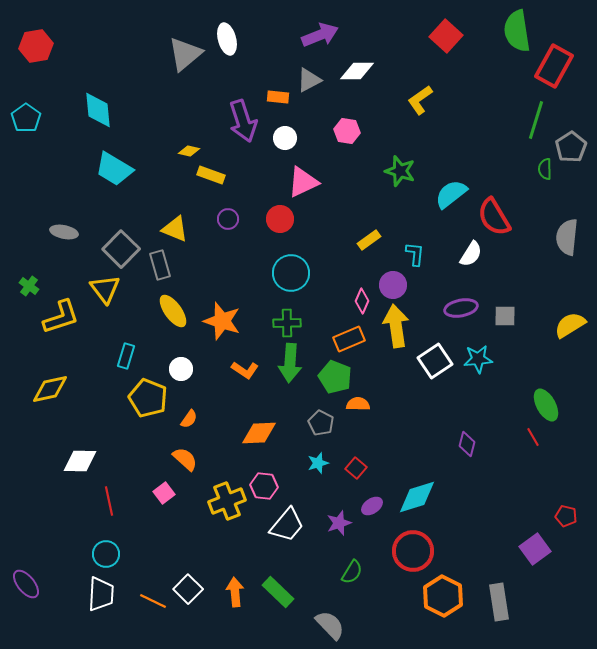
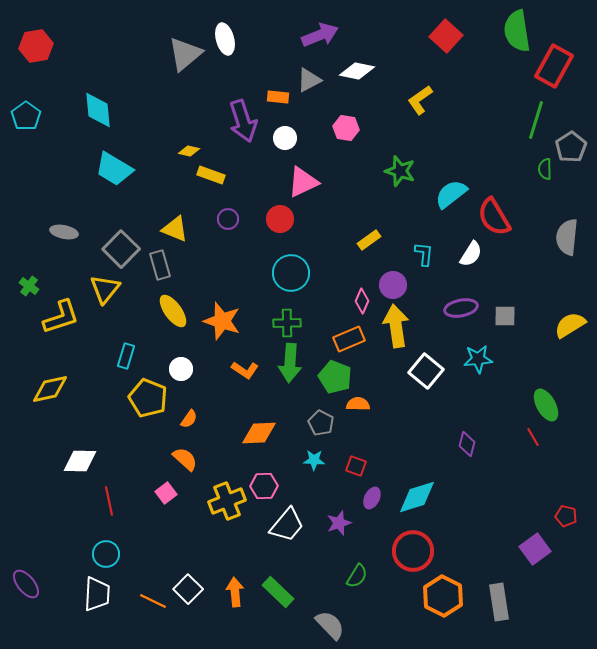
white ellipse at (227, 39): moved 2 px left
white diamond at (357, 71): rotated 12 degrees clockwise
cyan pentagon at (26, 118): moved 2 px up
pink hexagon at (347, 131): moved 1 px left, 3 px up
cyan L-shape at (415, 254): moved 9 px right
yellow triangle at (105, 289): rotated 16 degrees clockwise
white square at (435, 361): moved 9 px left, 10 px down; rotated 16 degrees counterclockwise
cyan star at (318, 463): moved 4 px left, 3 px up; rotated 20 degrees clockwise
red square at (356, 468): moved 2 px up; rotated 20 degrees counterclockwise
pink hexagon at (264, 486): rotated 8 degrees counterclockwise
pink square at (164, 493): moved 2 px right
purple ellipse at (372, 506): moved 8 px up; rotated 30 degrees counterclockwise
green semicircle at (352, 572): moved 5 px right, 4 px down
white trapezoid at (101, 594): moved 4 px left
